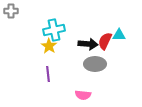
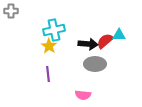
red semicircle: rotated 24 degrees clockwise
